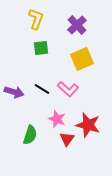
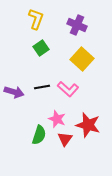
purple cross: rotated 24 degrees counterclockwise
green square: rotated 28 degrees counterclockwise
yellow square: rotated 25 degrees counterclockwise
black line: moved 2 px up; rotated 42 degrees counterclockwise
green semicircle: moved 9 px right
red triangle: moved 2 px left
